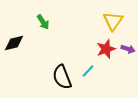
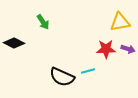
yellow triangle: moved 7 px right, 1 px down; rotated 45 degrees clockwise
black diamond: rotated 40 degrees clockwise
red star: rotated 18 degrees clockwise
cyan line: rotated 32 degrees clockwise
black semicircle: rotated 45 degrees counterclockwise
